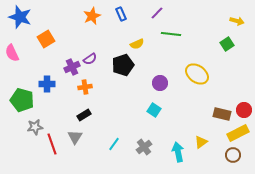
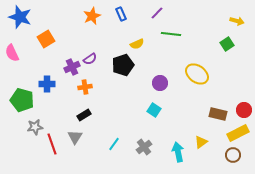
brown rectangle: moved 4 px left
